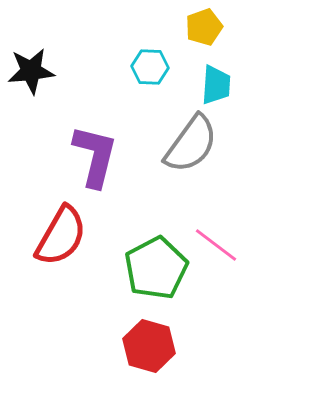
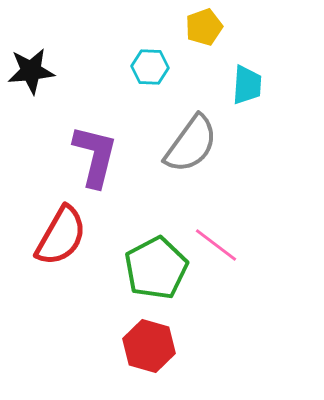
cyan trapezoid: moved 31 px right
